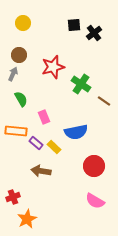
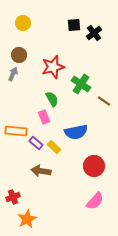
green semicircle: moved 31 px right
pink semicircle: rotated 78 degrees counterclockwise
